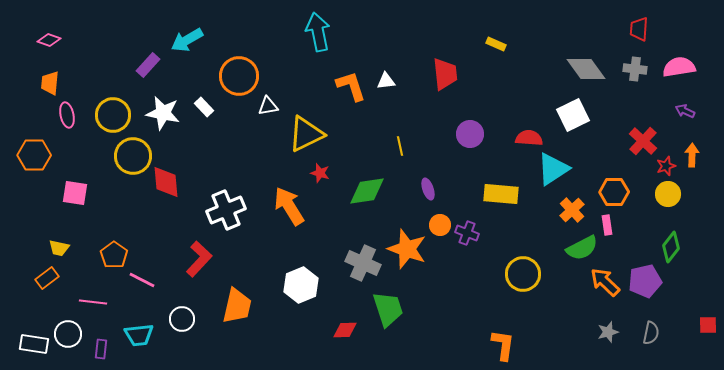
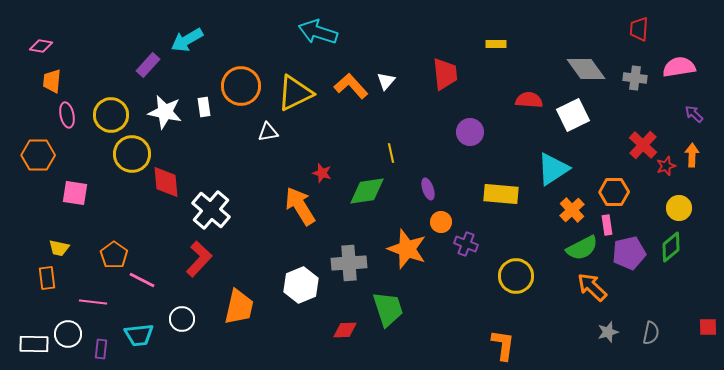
cyan arrow at (318, 32): rotated 60 degrees counterclockwise
pink diamond at (49, 40): moved 8 px left, 6 px down; rotated 10 degrees counterclockwise
yellow rectangle at (496, 44): rotated 24 degrees counterclockwise
gray cross at (635, 69): moved 9 px down
orange circle at (239, 76): moved 2 px right, 10 px down
white triangle at (386, 81): rotated 42 degrees counterclockwise
orange trapezoid at (50, 83): moved 2 px right, 2 px up
orange L-shape at (351, 86): rotated 24 degrees counterclockwise
white triangle at (268, 106): moved 26 px down
white rectangle at (204, 107): rotated 36 degrees clockwise
purple arrow at (685, 111): moved 9 px right, 3 px down; rotated 18 degrees clockwise
white star at (163, 113): moved 2 px right, 1 px up
yellow circle at (113, 115): moved 2 px left
yellow triangle at (306, 134): moved 11 px left, 41 px up
purple circle at (470, 134): moved 2 px up
red semicircle at (529, 138): moved 38 px up
red cross at (643, 141): moved 4 px down
yellow line at (400, 146): moved 9 px left, 7 px down
orange hexagon at (34, 155): moved 4 px right
yellow circle at (133, 156): moved 1 px left, 2 px up
red star at (320, 173): moved 2 px right
yellow circle at (668, 194): moved 11 px right, 14 px down
orange arrow at (289, 206): moved 11 px right
white cross at (226, 210): moved 15 px left; rotated 27 degrees counterclockwise
orange circle at (440, 225): moved 1 px right, 3 px up
purple cross at (467, 233): moved 1 px left, 11 px down
green diamond at (671, 247): rotated 12 degrees clockwise
gray cross at (363, 263): moved 14 px left; rotated 28 degrees counterclockwise
yellow circle at (523, 274): moved 7 px left, 2 px down
orange rectangle at (47, 278): rotated 60 degrees counterclockwise
purple pentagon at (645, 281): moved 16 px left, 28 px up
orange arrow at (605, 282): moved 13 px left, 5 px down
orange trapezoid at (237, 306): moved 2 px right, 1 px down
red square at (708, 325): moved 2 px down
white rectangle at (34, 344): rotated 8 degrees counterclockwise
